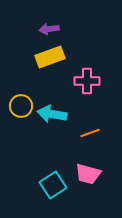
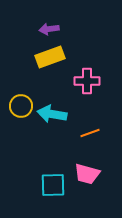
pink trapezoid: moved 1 px left
cyan square: rotated 32 degrees clockwise
